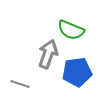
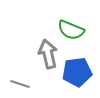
gray arrow: rotated 32 degrees counterclockwise
